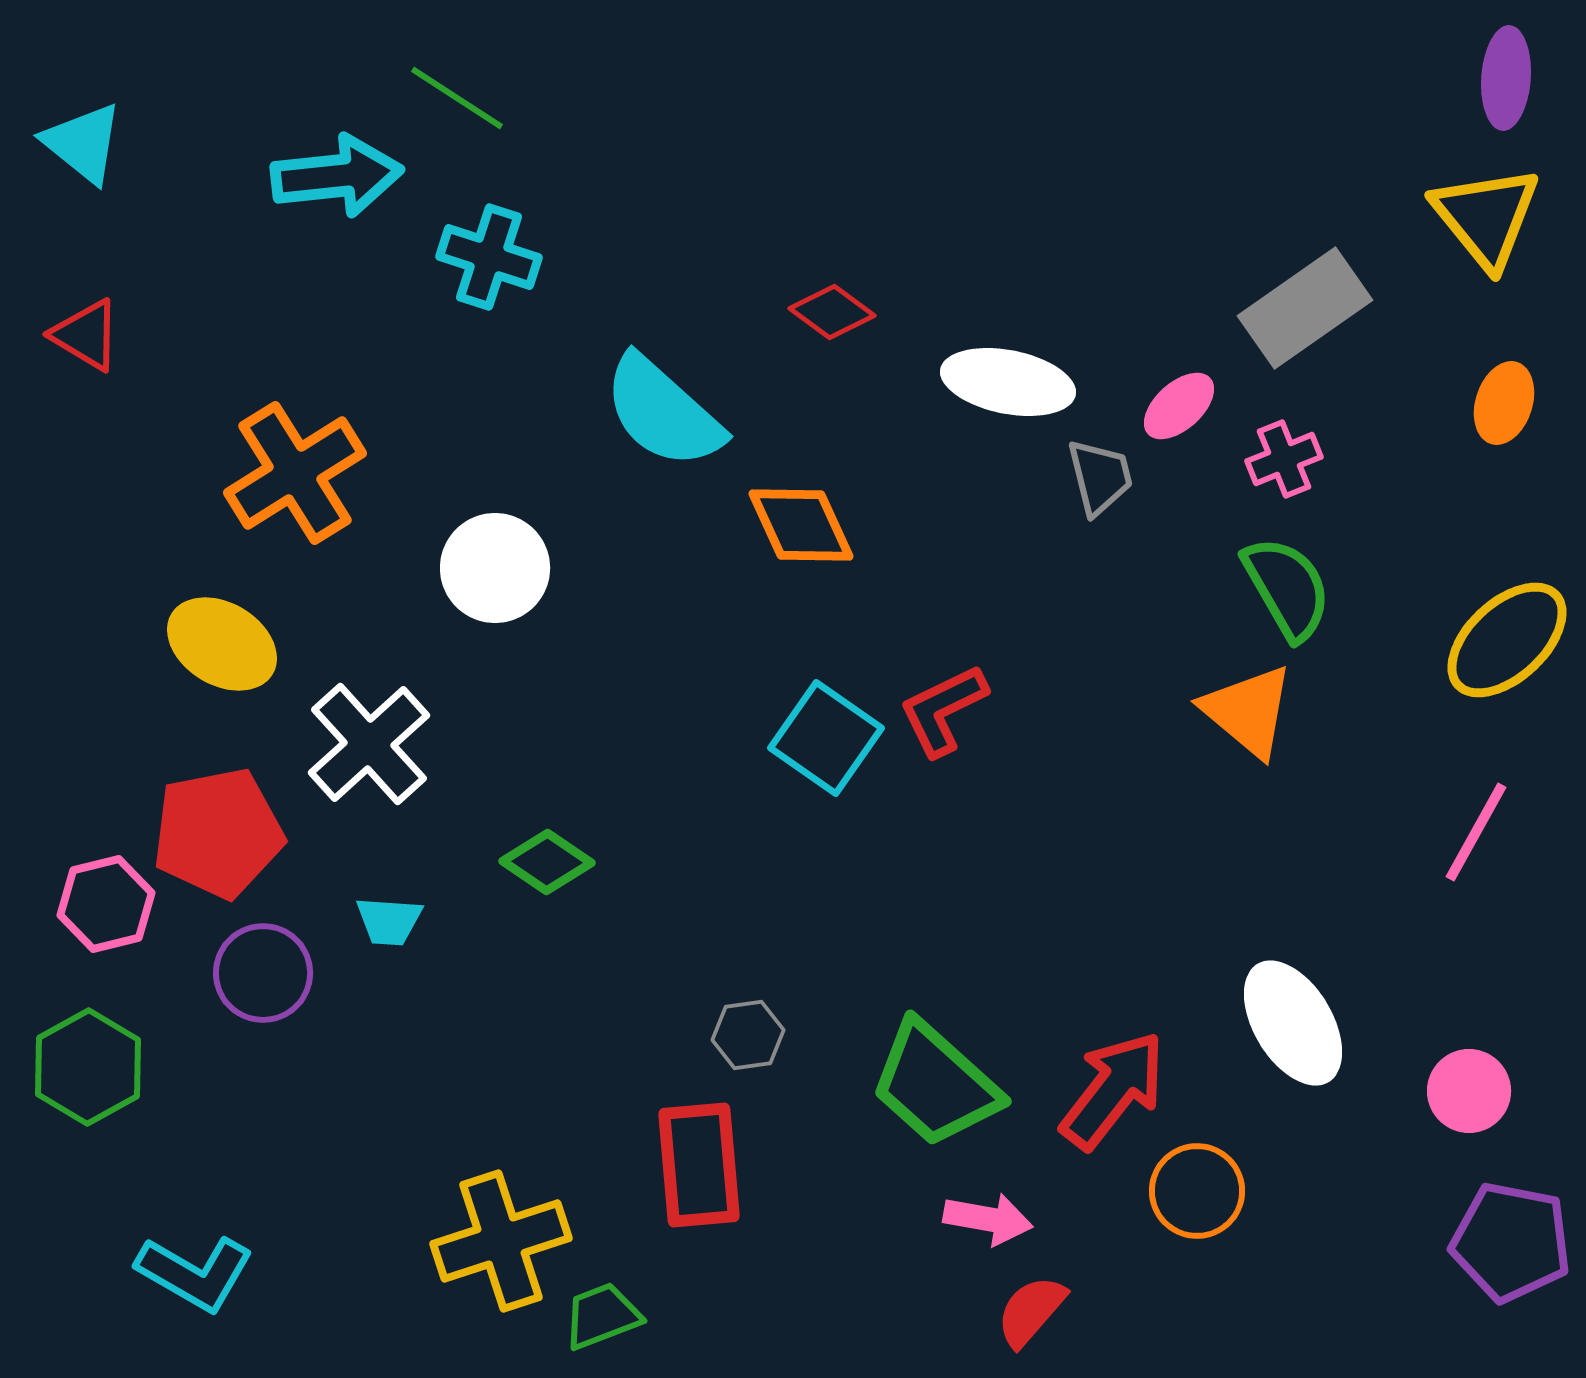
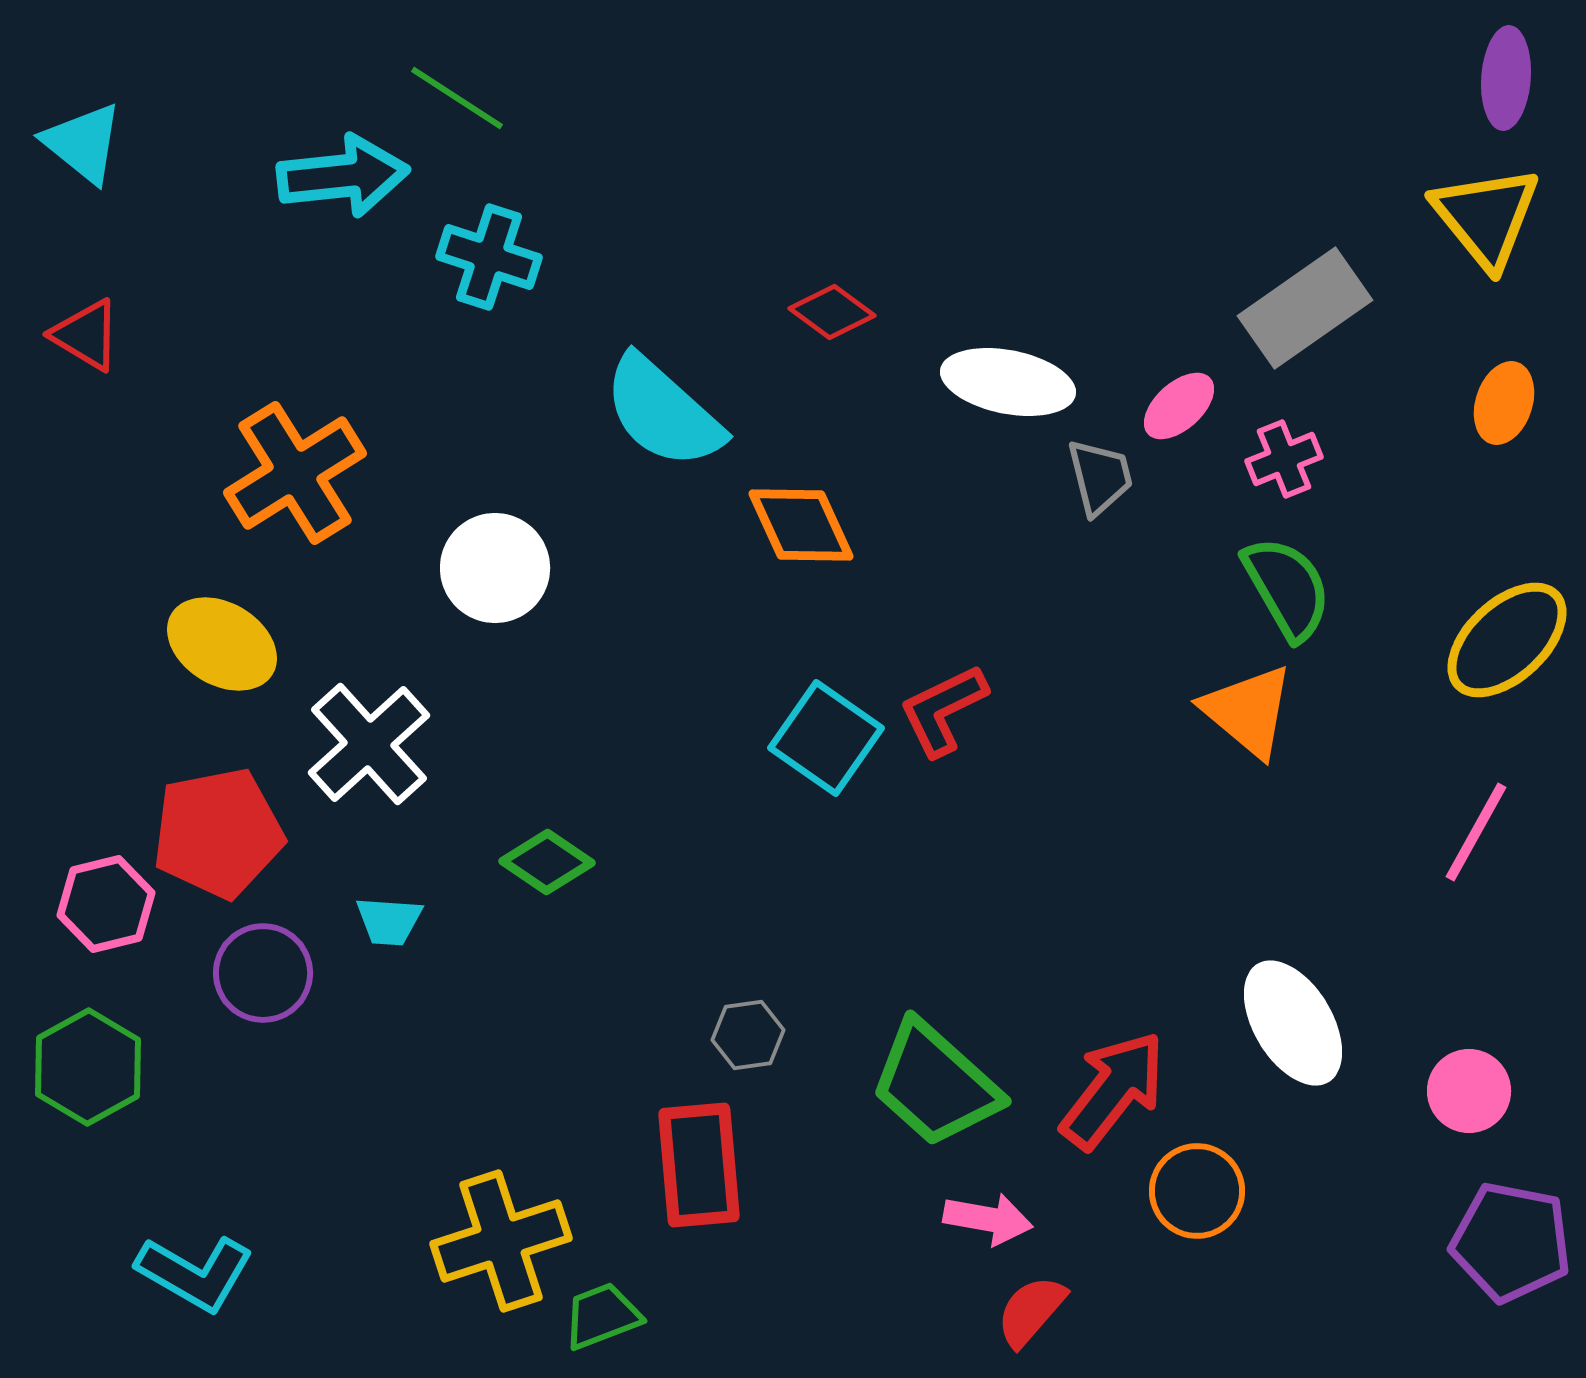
cyan arrow at (337, 176): moved 6 px right
